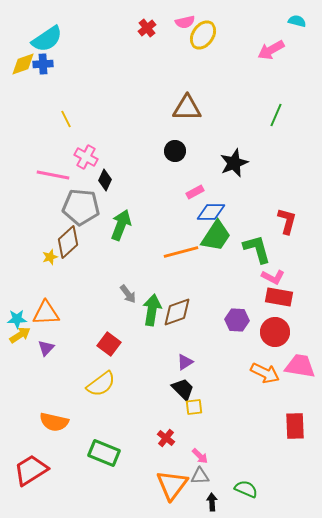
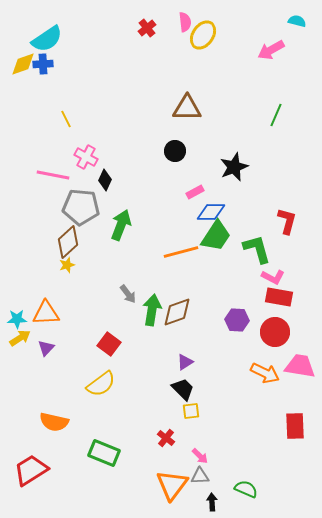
pink semicircle at (185, 22): rotated 84 degrees counterclockwise
black star at (234, 163): moved 4 px down
yellow star at (50, 257): moved 17 px right, 8 px down
yellow arrow at (20, 335): moved 3 px down
yellow square at (194, 407): moved 3 px left, 4 px down
